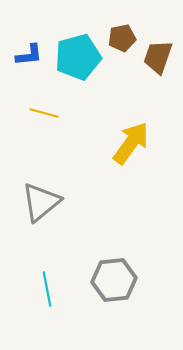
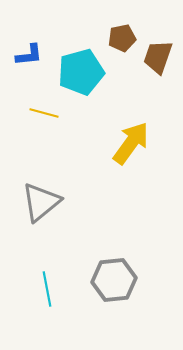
cyan pentagon: moved 3 px right, 15 px down
